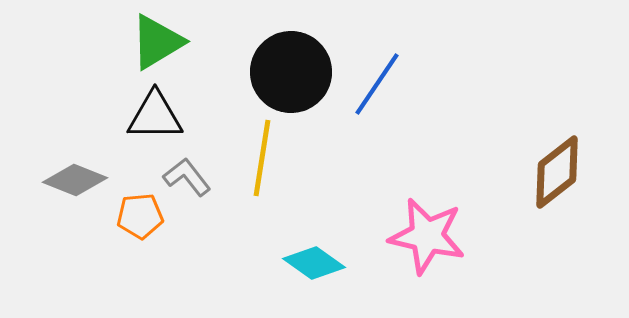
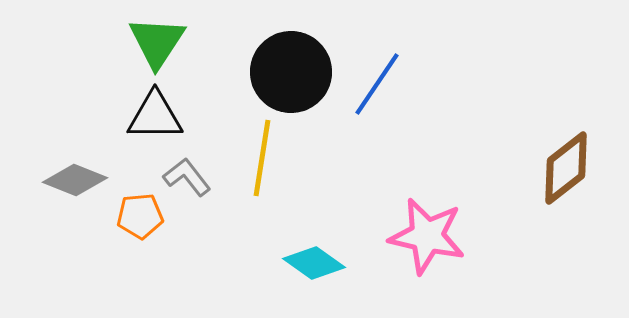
green triangle: rotated 26 degrees counterclockwise
brown diamond: moved 9 px right, 4 px up
